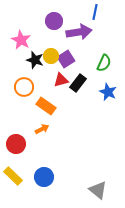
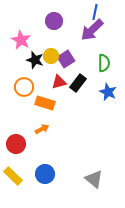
purple arrow: moved 13 px right, 2 px up; rotated 145 degrees clockwise
green semicircle: rotated 24 degrees counterclockwise
red triangle: moved 2 px left, 2 px down
orange rectangle: moved 1 px left, 3 px up; rotated 18 degrees counterclockwise
blue circle: moved 1 px right, 3 px up
gray triangle: moved 4 px left, 11 px up
